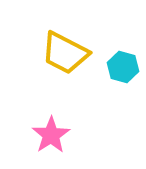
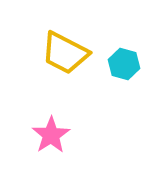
cyan hexagon: moved 1 px right, 3 px up
